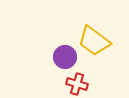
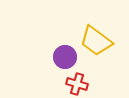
yellow trapezoid: moved 2 px right
